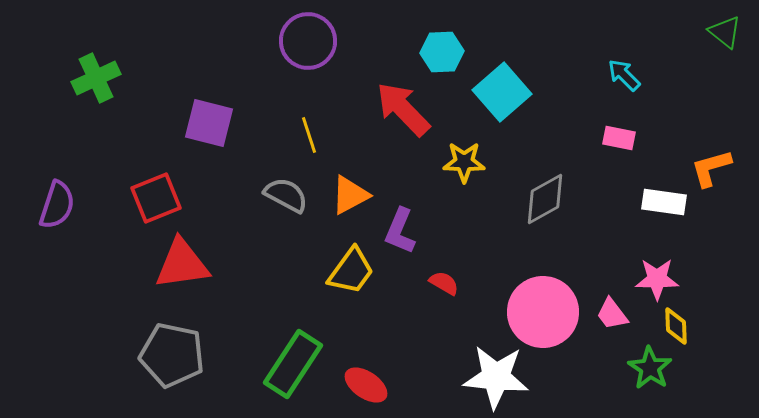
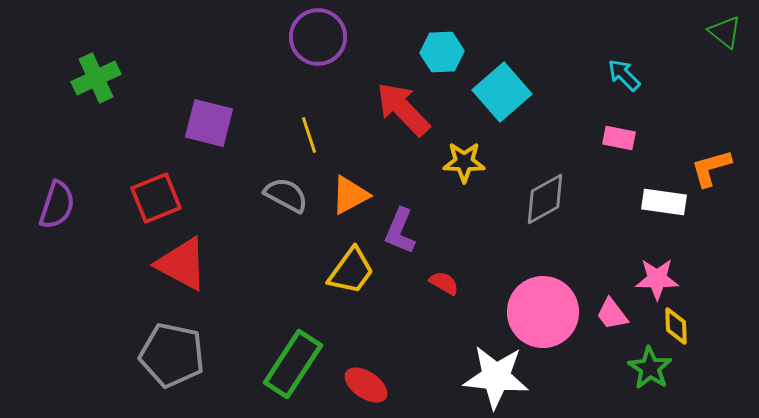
purple circle: moved 10 px right, 4 px up
red triangle: rotated 36 degrees clockwise
